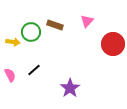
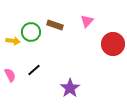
yellow arrow: moved 1 px up
